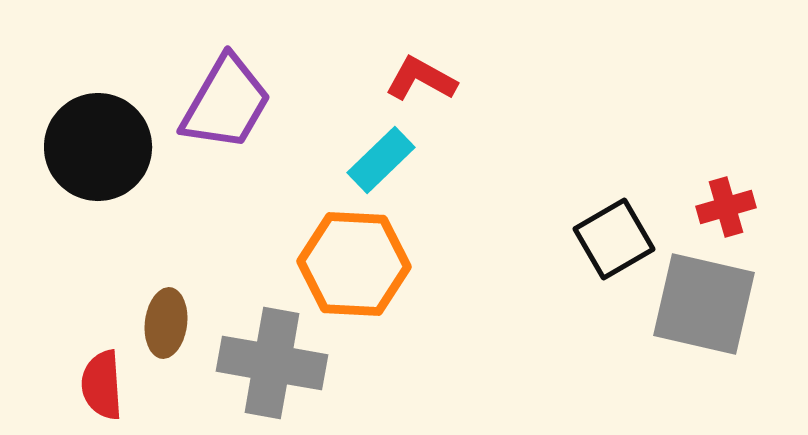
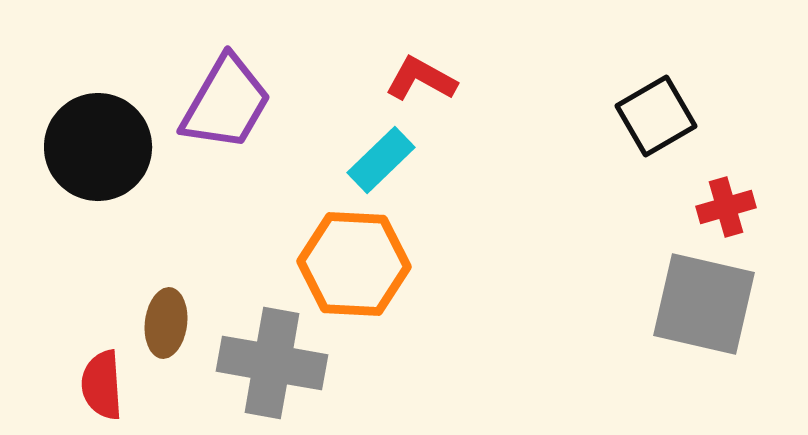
black square: moved 42 px right, 123 px up
